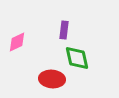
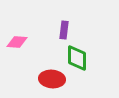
pink diamond: rotated 30 degrees clockwise
green diamond: rotated 12 degrees clockwise
